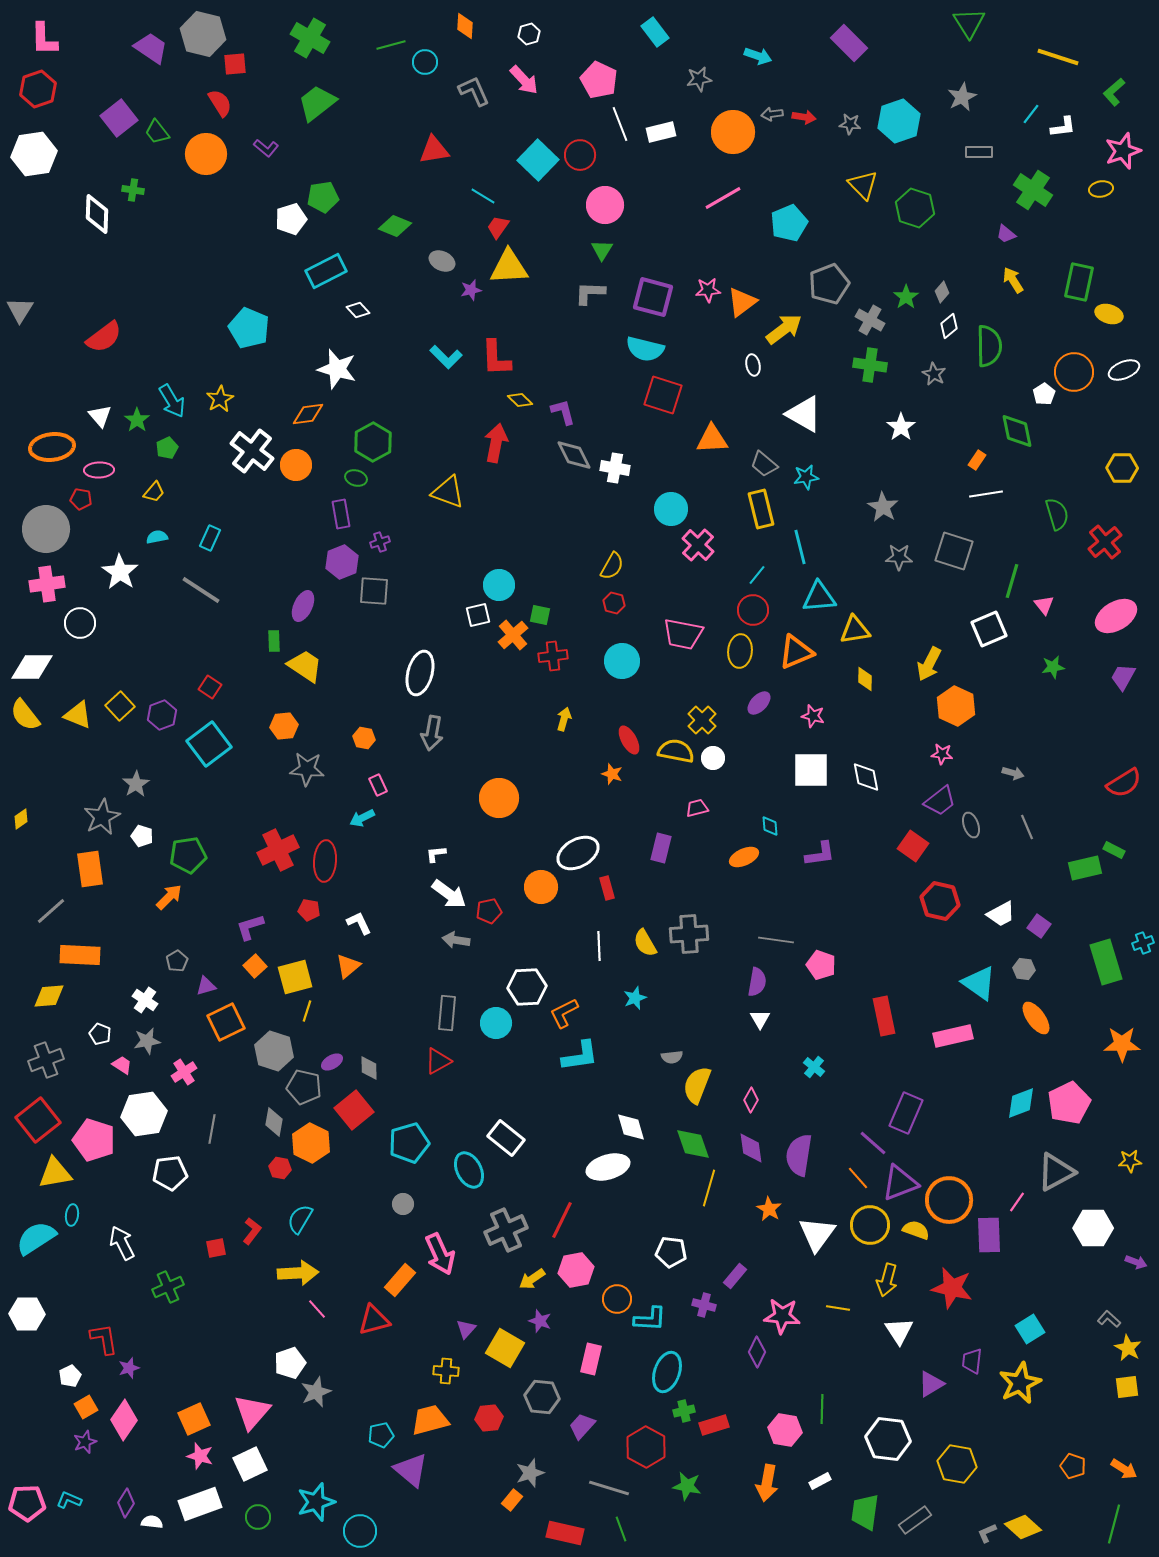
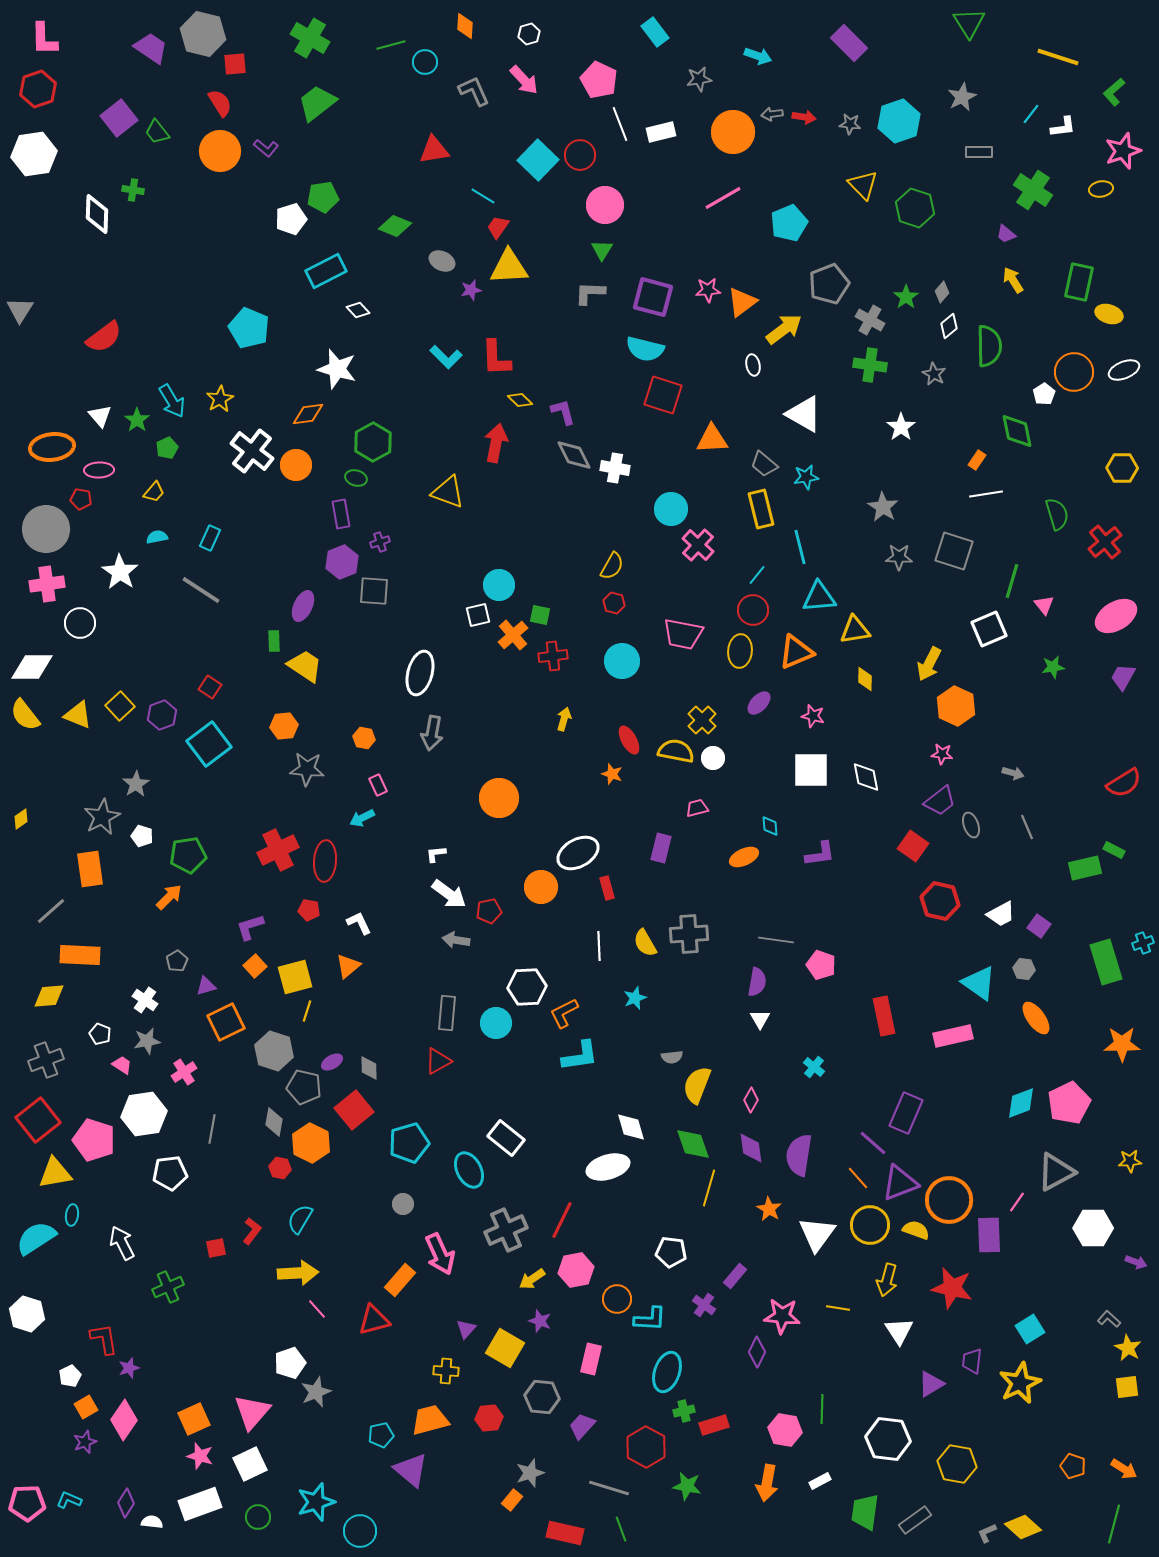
orange circle at (206, 154): moved 14 px right, 3 px up
purple cross at (704, 1305): rotated 20 degrees clockwise
white hexagon at (27, 1314): rotated 16 degrees clockwise
